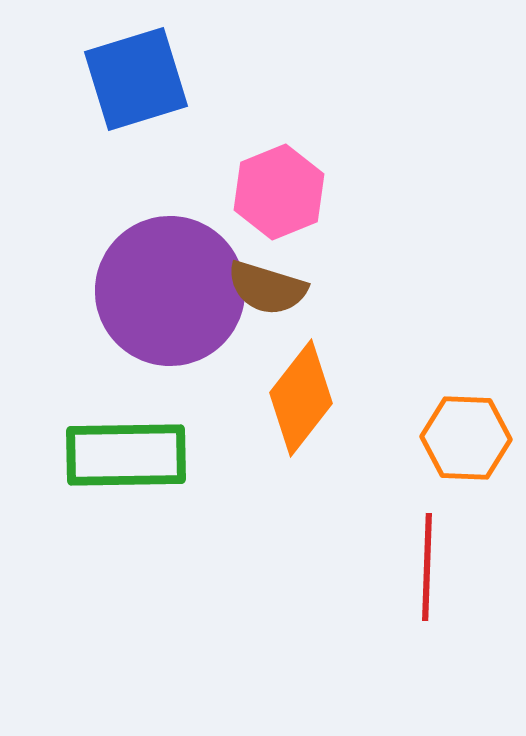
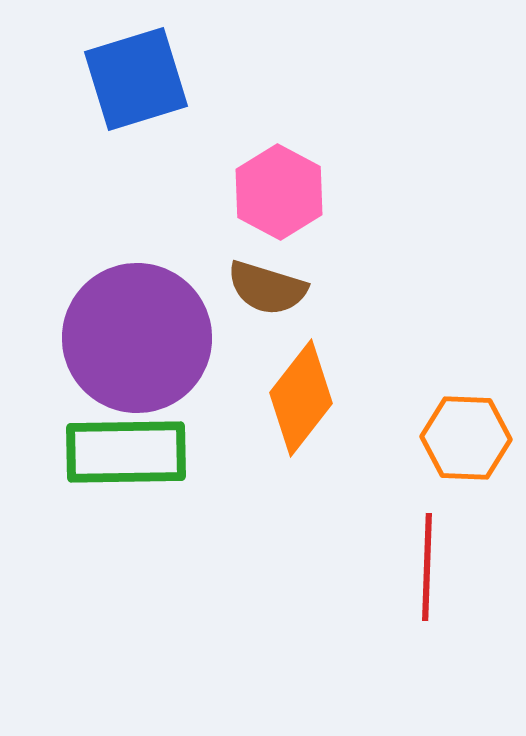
pink hexagon: rotated 10 degrees counterclockwise
purple circle: moved 33 px left, 47 px down
green rectangle: moved 3 px up
